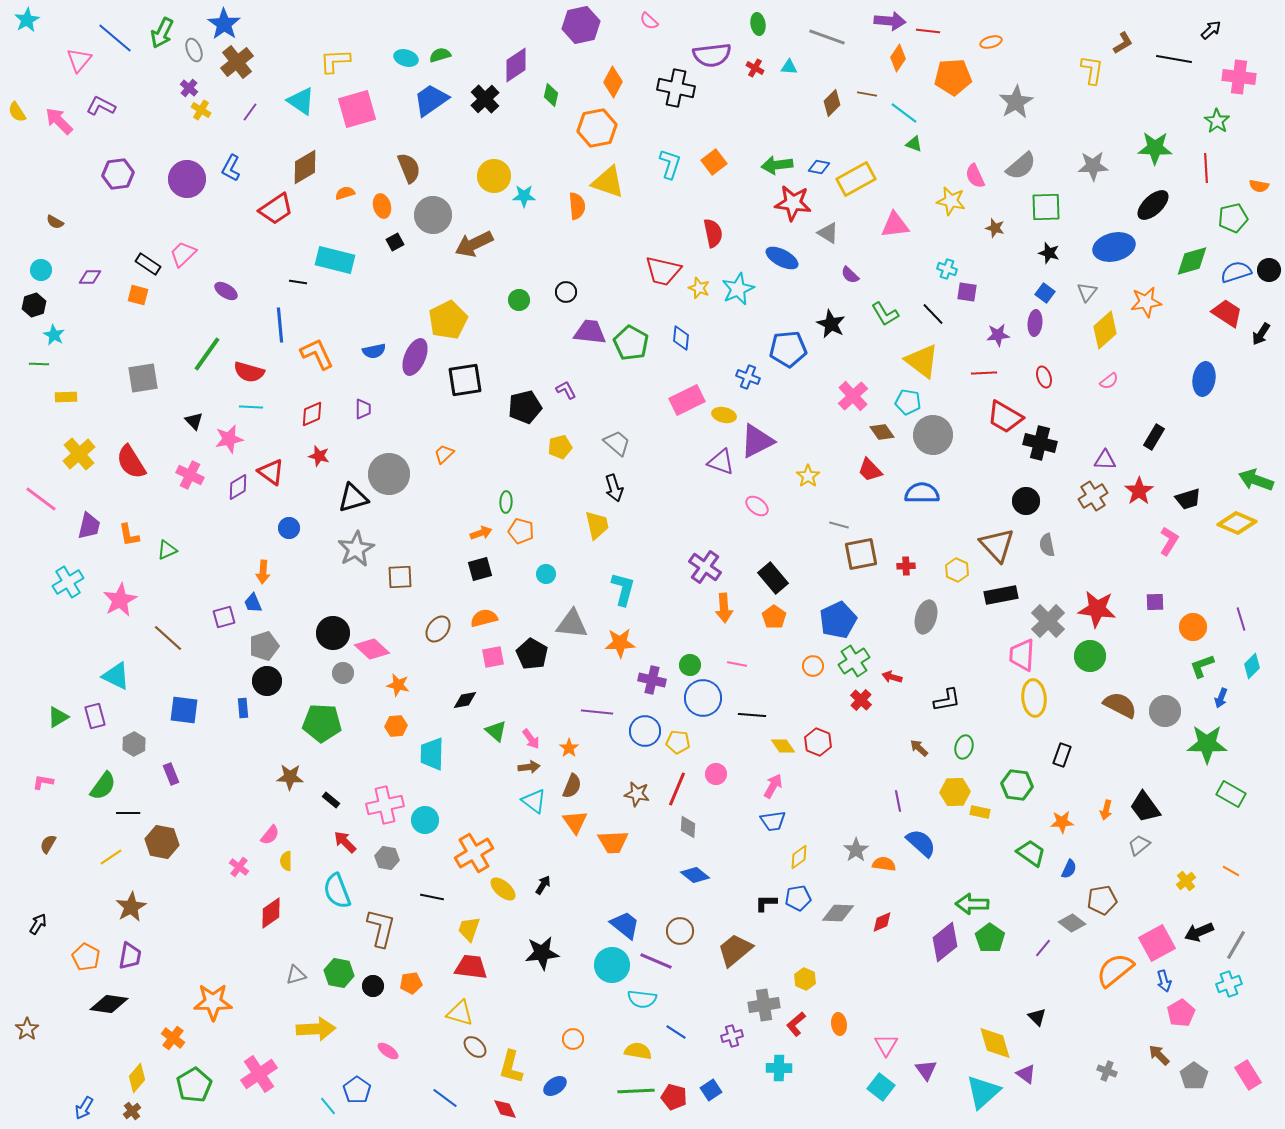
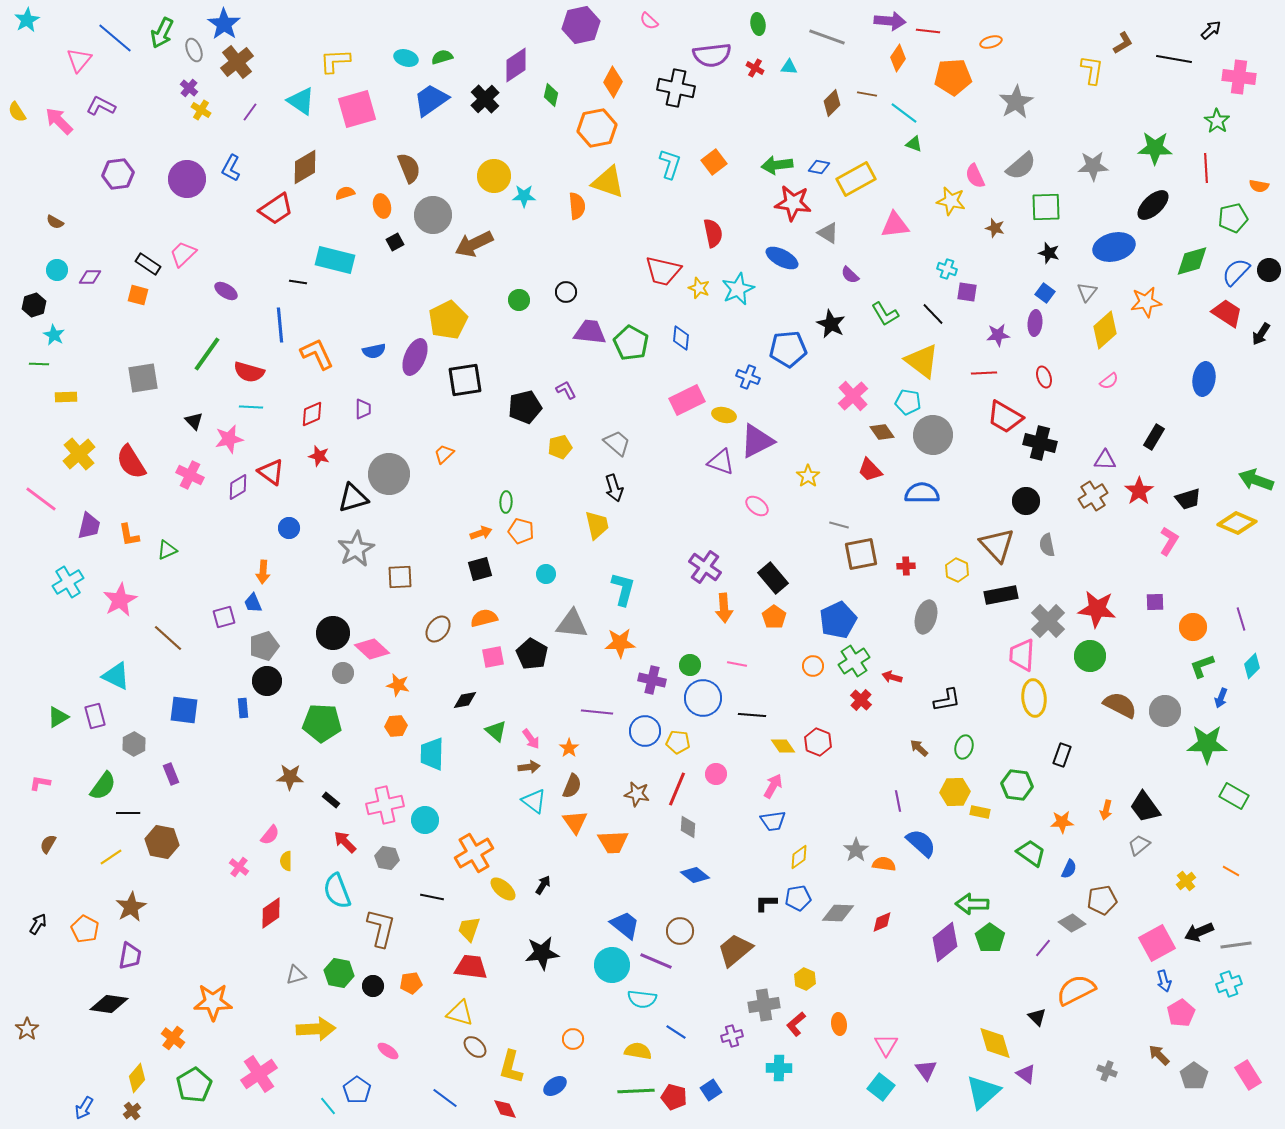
green semicircle at (440, 55): moved 2 px right, 2 px down
cyan circle at (41, 270): moved 16 px right
blue semicircle at (1236, 272): rotated 28 degrees counterclockwise
pink L-shape at (43, 782): moved 3 px left, 1 px down
green rectangle at (1231, 794): moved 3 px right, 2 px down
gray line at (1236, 945): rotated 52 degrees clockwise
orange pentagon at (86, 957): moved 1 px left, 28 px up
orange semicircle at (1115, 970): moved 39 px left, 20 px down; rotated 12 degrees clockwise
